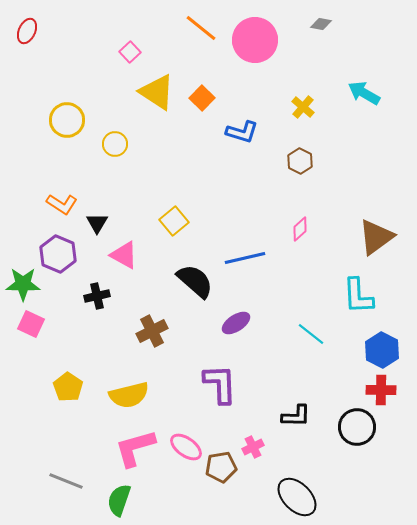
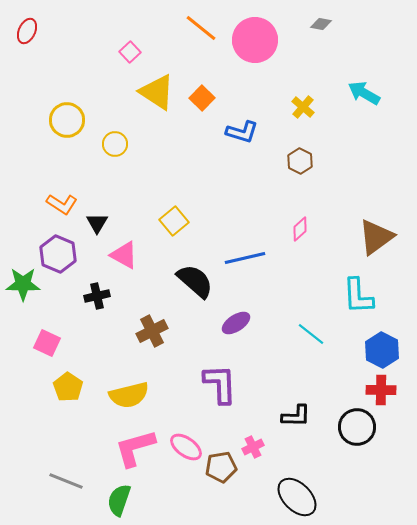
pink square at (31, 324): moved 16 px right, 19 px down
